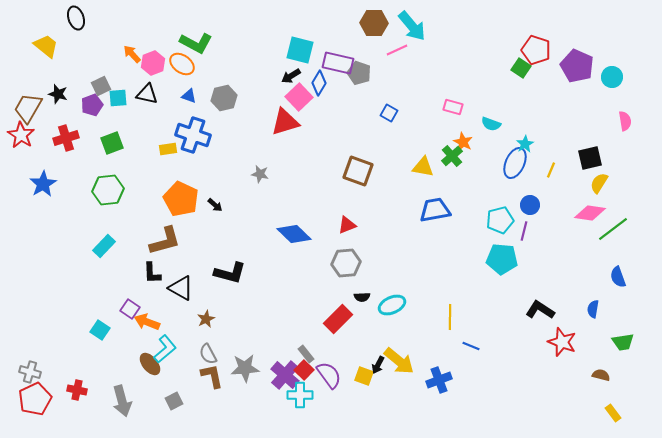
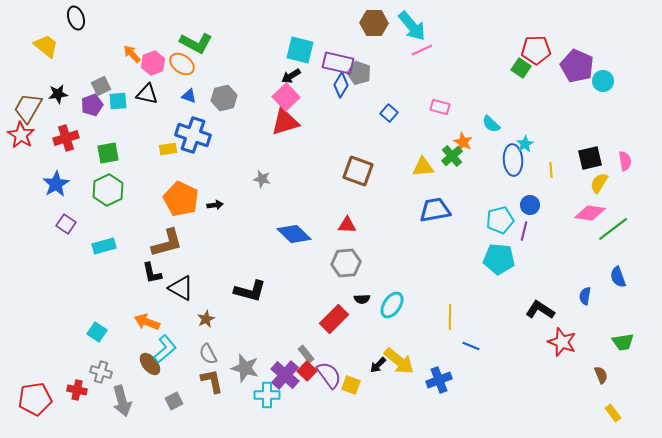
pink line at (397, 50): moved 25 px right
red pentagon at (536, 50): rotated 20 degrees counterclockwise
cyan circle at (612, 77): moved 9 px left, 4 px down
blue diamond at (319, 83): moved 22 px right, 2 px down
black star at (58, 94): rotated 24 degrees counterclockwise
pink square at (299, 97): moved 13 px left
cyan square at (118, 98): moved 3 px down
pink rectangle at (453, 107): moved 13 px left
blue square at (389, 113): rotated 12 degrees clockwise
pink semicircle at (625, 121): moved 40 px down
cyan semicircle at (491, 124): rotated 24 degrees clockwise
green square at (112, 143): moved 4 px left, 10 px down; rotated 10 degrees clockwise
blue ellipse at (515, 163): moved 2 px left, 3 px up; rotated 28 degrees counterclockwise
yellow triangle at (423, 167): rotated 15 degrees counterclockwise
yellow line at (551, 170): rotated 28 degrees counterclockwise
gray star at (260, 174): moved 2 px right, 5 px down
blue star at (43, 184): moved 13 px right
green hexagon at (108, 190): rotated 20 degrees counterclockwise
black arrow at (215, 205): rotated 49 degrees counterclockwise
red triangle at (347, 225): rotated 24 degrees clockwise
brown L-shape at (165, 241): moved 2 px right, 2 px down
cyan rectangle at (104, 246): rotated 30 degrees clockwise
cyan pentagon at (502, 259): moved 3 px left
black L-shape at (152, 273): rotated 10 degrees counterclockwise
black L-shape at (230, 273): moved 20 px right, 18 px down
black semicircle at (362, 297): moved 2 px down
cyan ellipse at (392, 305): rotated 32 degrees counterclockwise
purple square at (130, 309): moved 64 px left, 85 px up
blue semicircle at (593, 309): moved 8 px left, 13 px up
red rectangle at (338, 319): moved 4 px left
cyan square at (100, 330): moved 3 px left, 2 px down
black arrow at (378, 365): rotated 18 degrees clockwise
gray star at (245, 368): rotated 20 degrees clockwise
red square at (304, 370): moved 3 px right, 1 px down
gray cross at (30, 372): moved 71 px right
brown semicircle at (601, 375): rotated 54 degrees clockwise
brown L-shape at (212, 376): moved 5 px down
yellow square at (364, 376): moved 13 px left, 9 px down
cyan cross at (300, 395): moved 33 px left
red pentagon at (35, 399): rotated 16 degrees clockwise
